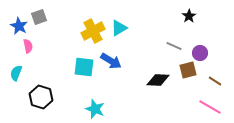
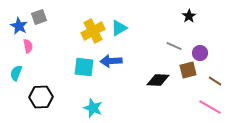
blue arrow: rotated 145 degrees clockwise
black hexagon: rotated 20 degrees counterclockwise
cyan star: moved 2 px left, 1 px up
